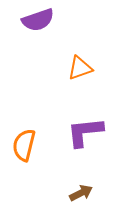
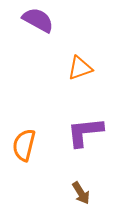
purple semicircle: rotated 132 degrees counterclockwise
brown arrow: rotated 85 degrees clockwise
